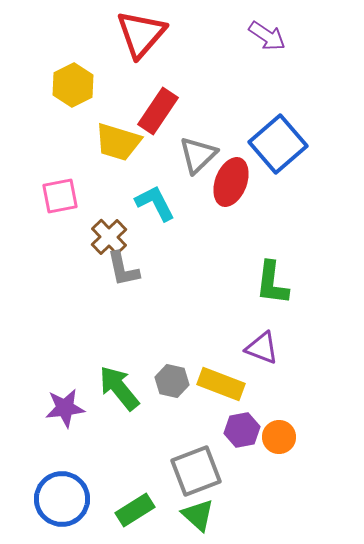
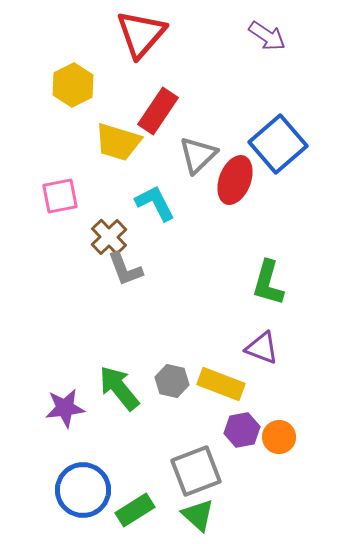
red ellipse: moved 4 px right, 2 px up
gray L-shape: moved 2 px right; rotated 9 degrees counterclockwise
green L-shape: moved 4 px left; rotated 9 degrees clockwise
blue circle: moved 21 px right, 9 px up
